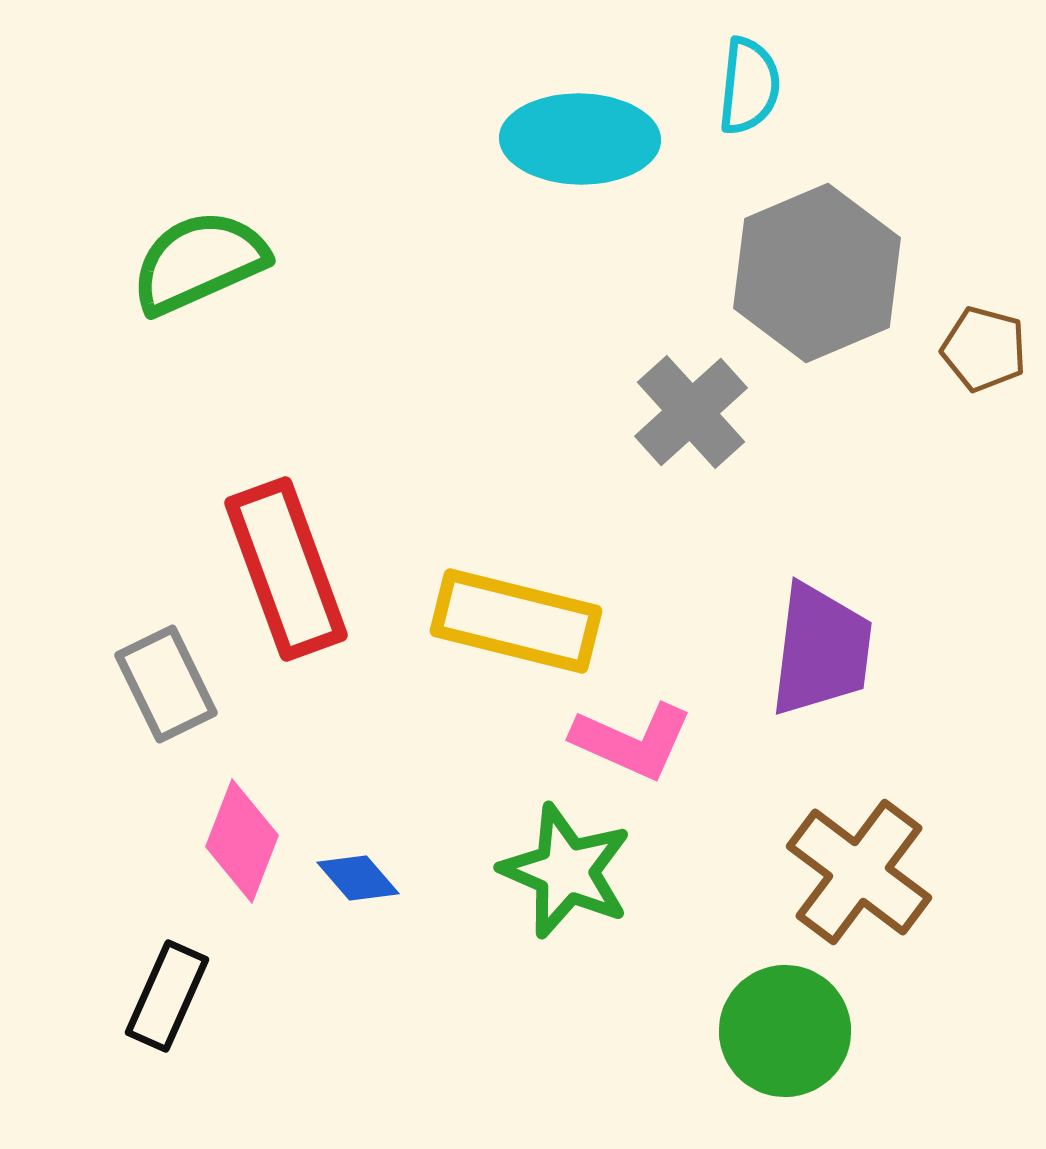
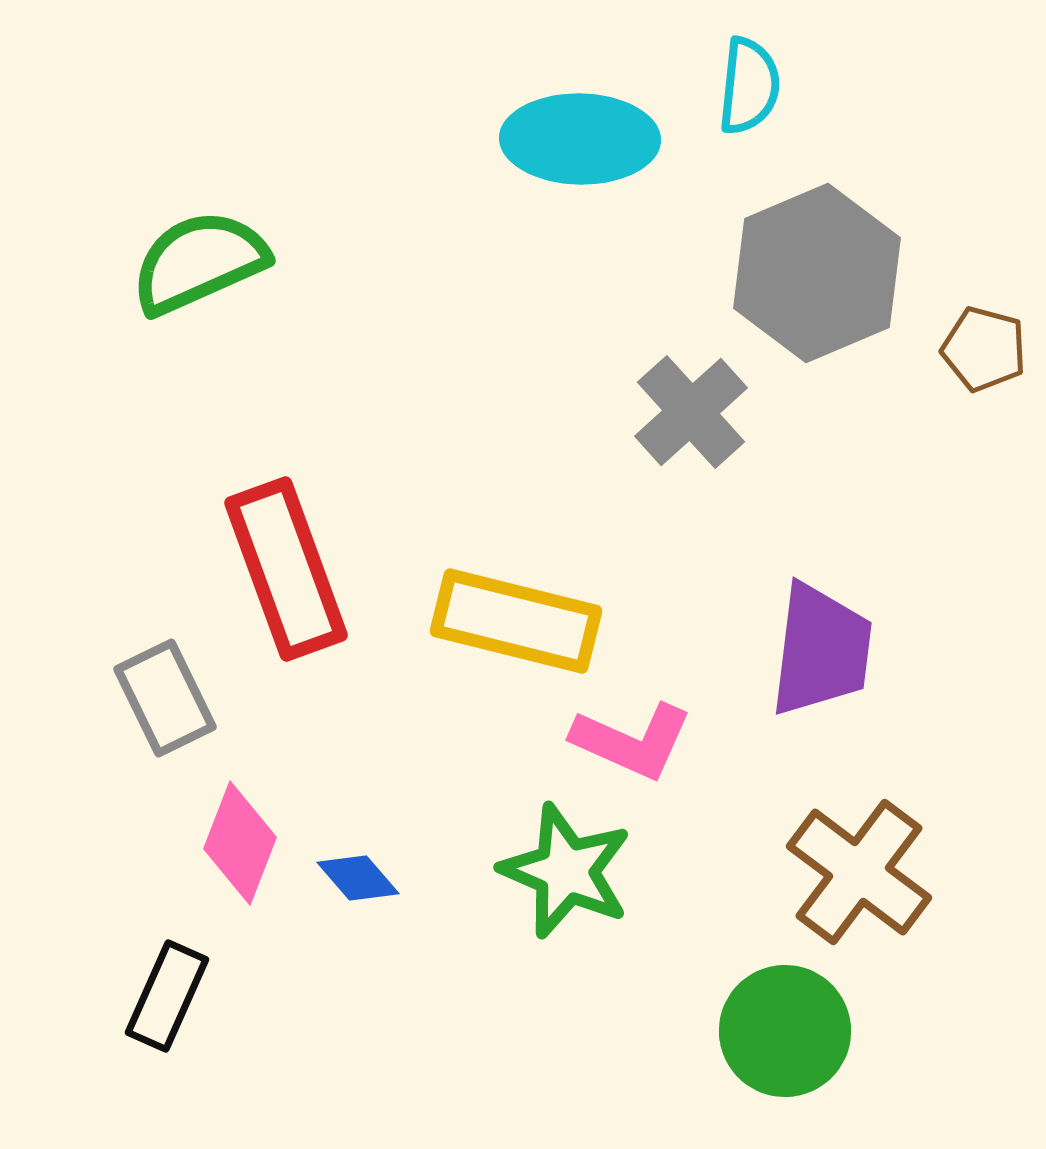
gray rectangle: moved 1 px left, 14 px down
pink diamond: moved 2 px left, 2 px down
